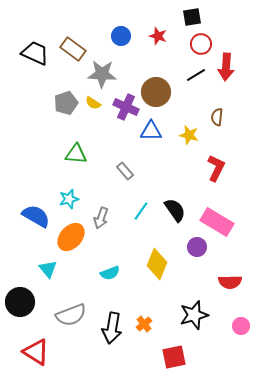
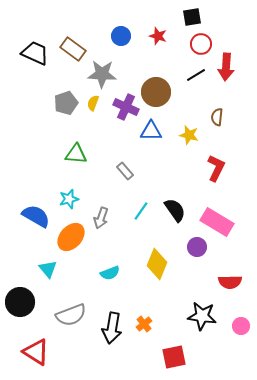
yellow semicircle: rotated 77 degrees clockwise
black star: moved 8 px right, 1 px down; rotated 24 degrees clockwise
